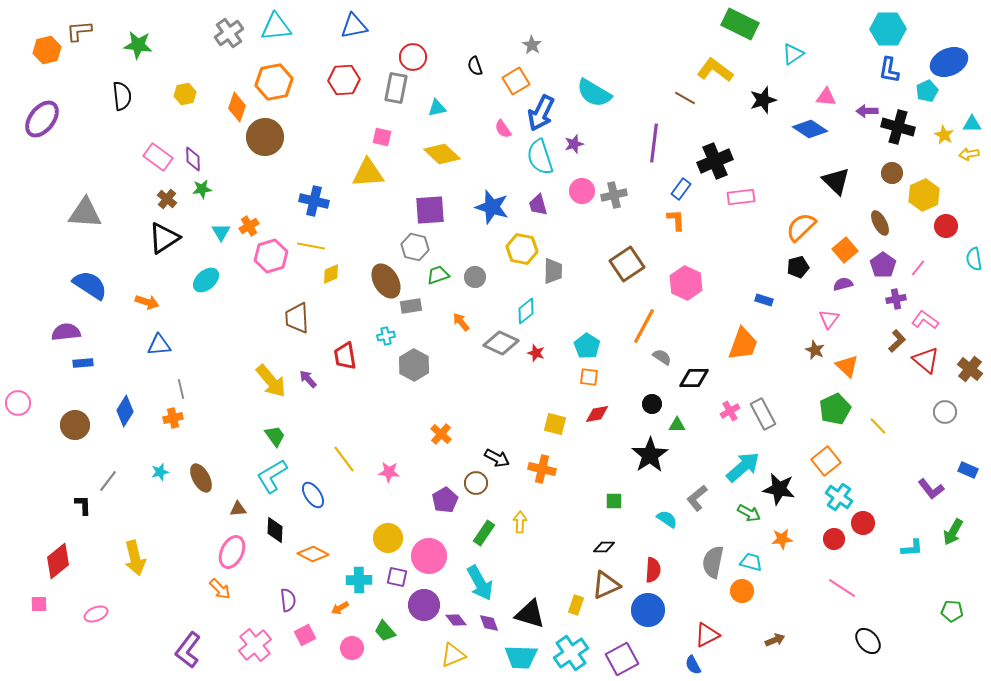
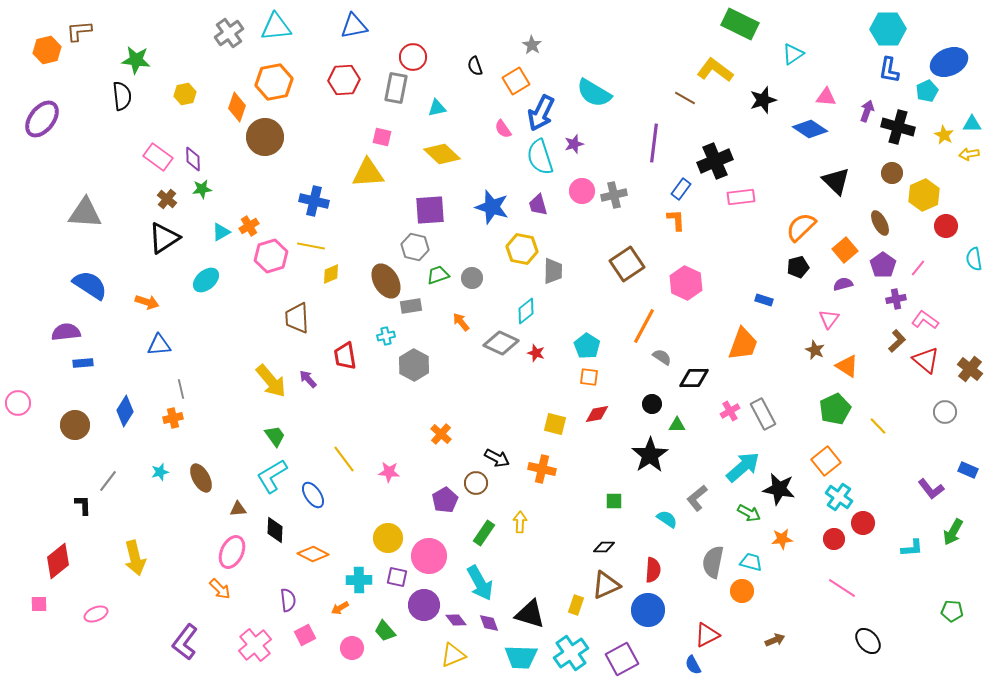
green star at (138, 45): moved 2 px left, 15 px down
purple arrow at (867, 111): rotated 110 degrees clockwise
cyan triangle at (221, 232): rotated 30 degrees clockwise
gray circle at (475, 277): moved 3 px left, 1 px down
orange triangle at (847, 366): rotated 10 degrees counterclockwise
purple L-shape at (188, 650): moved 3 px left, 8 px up
